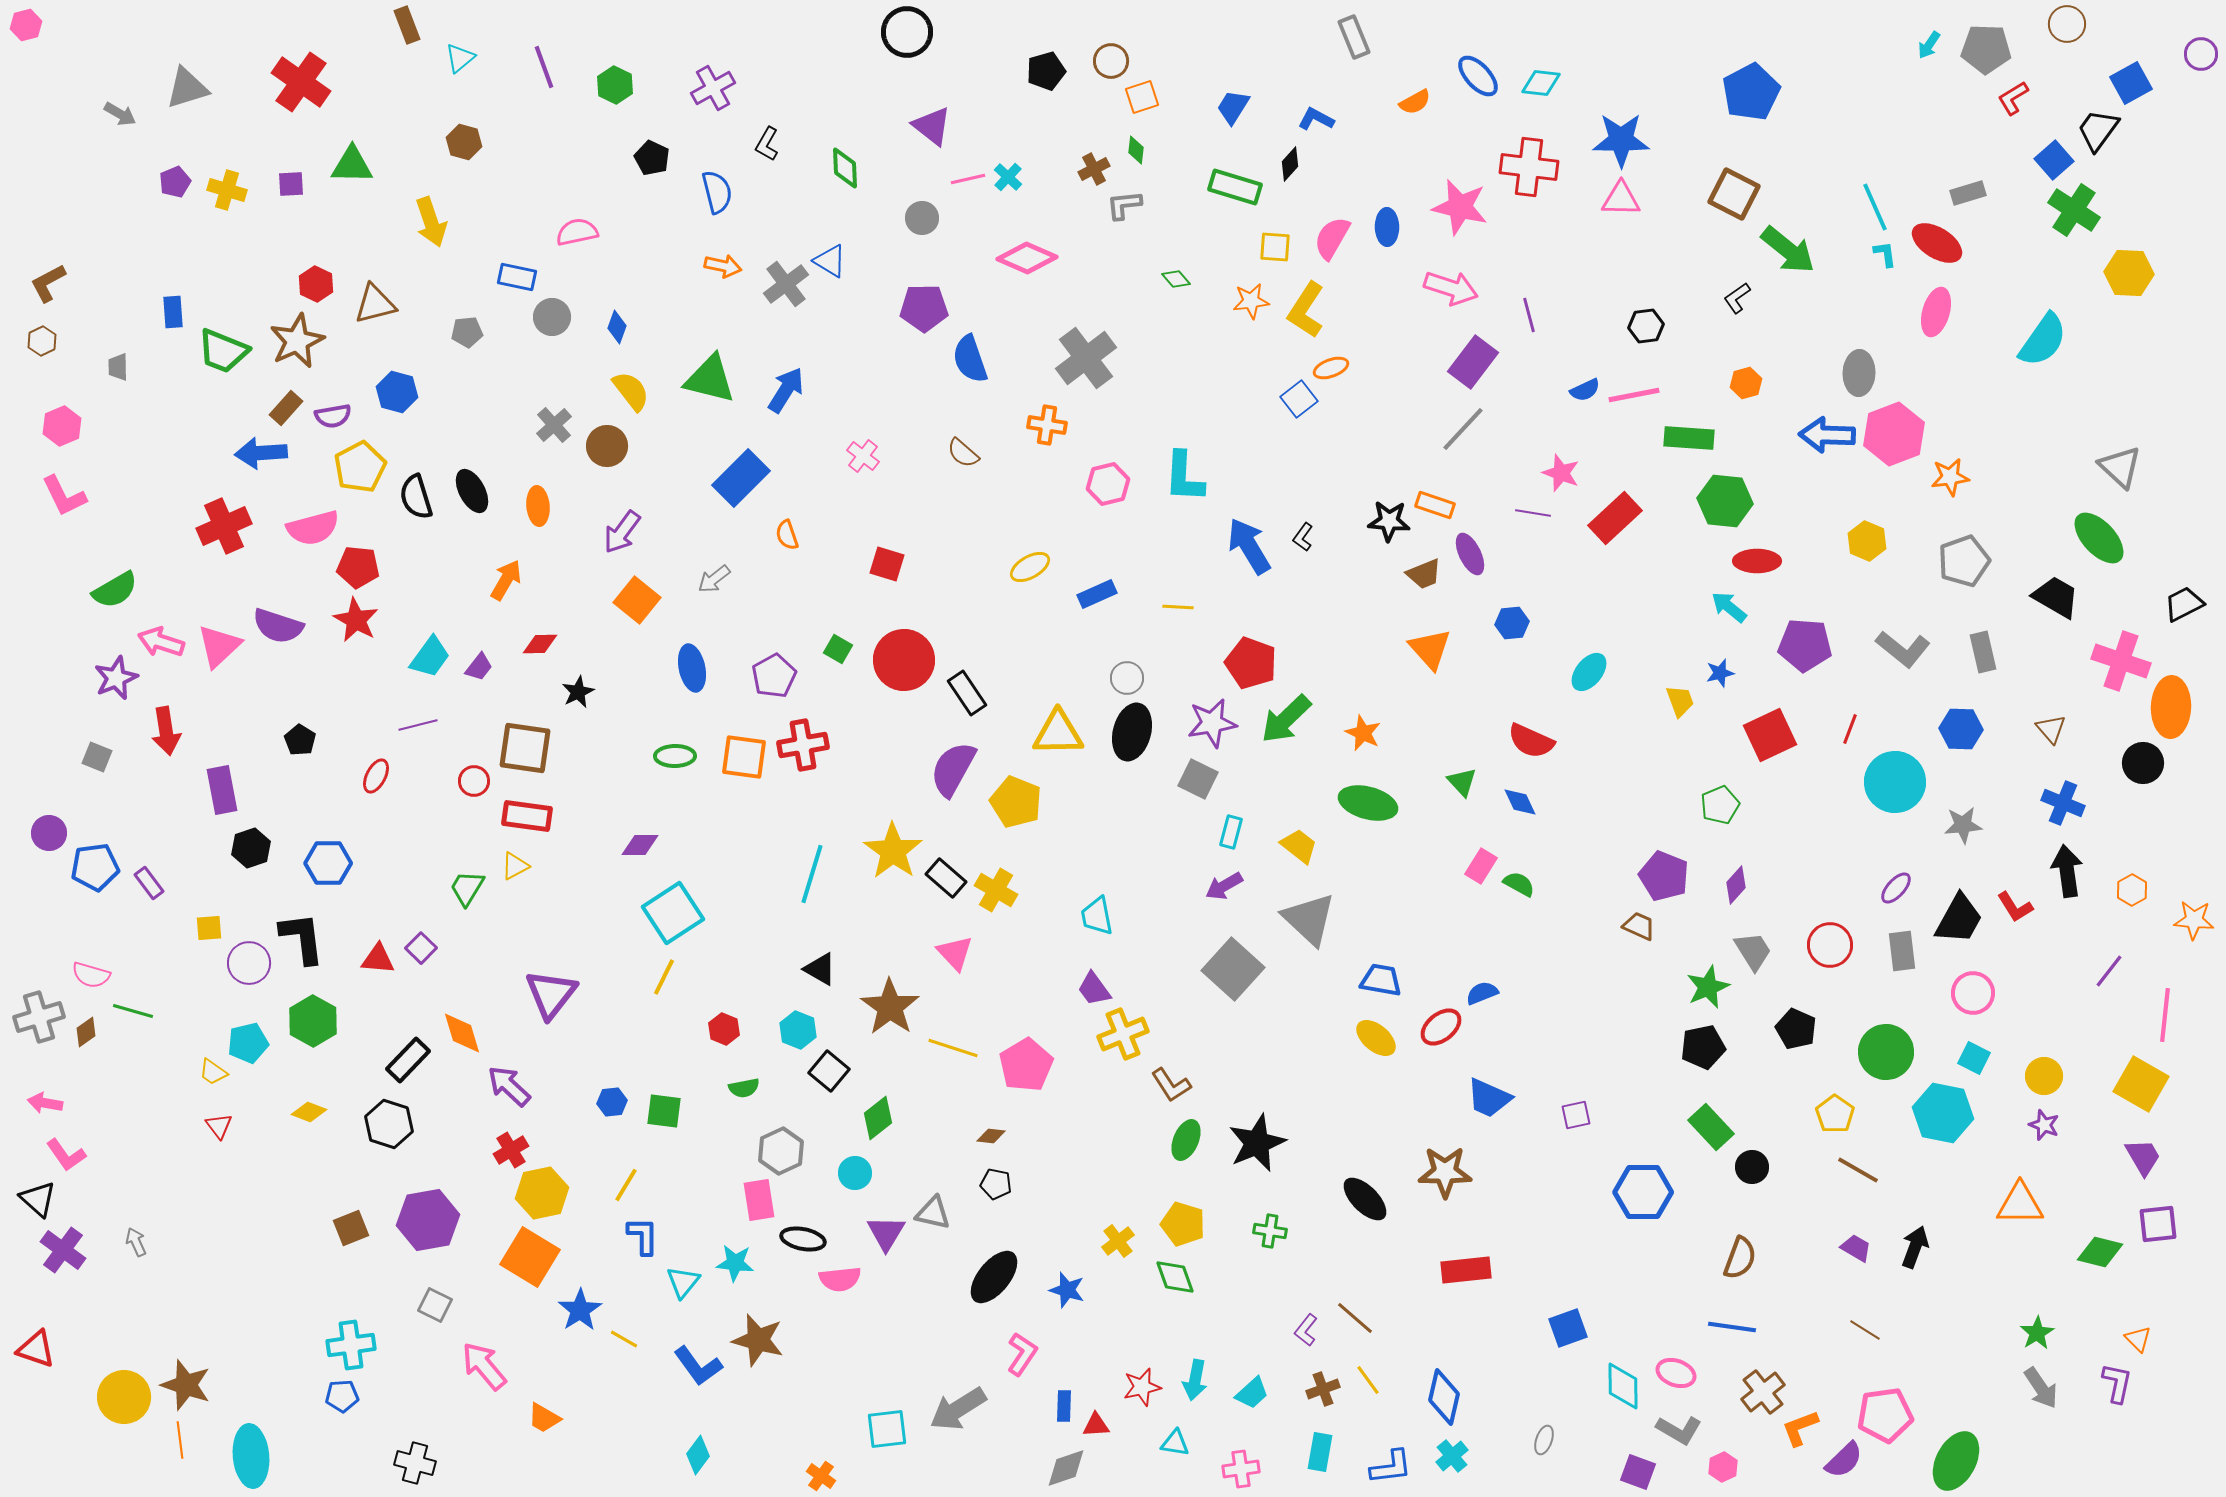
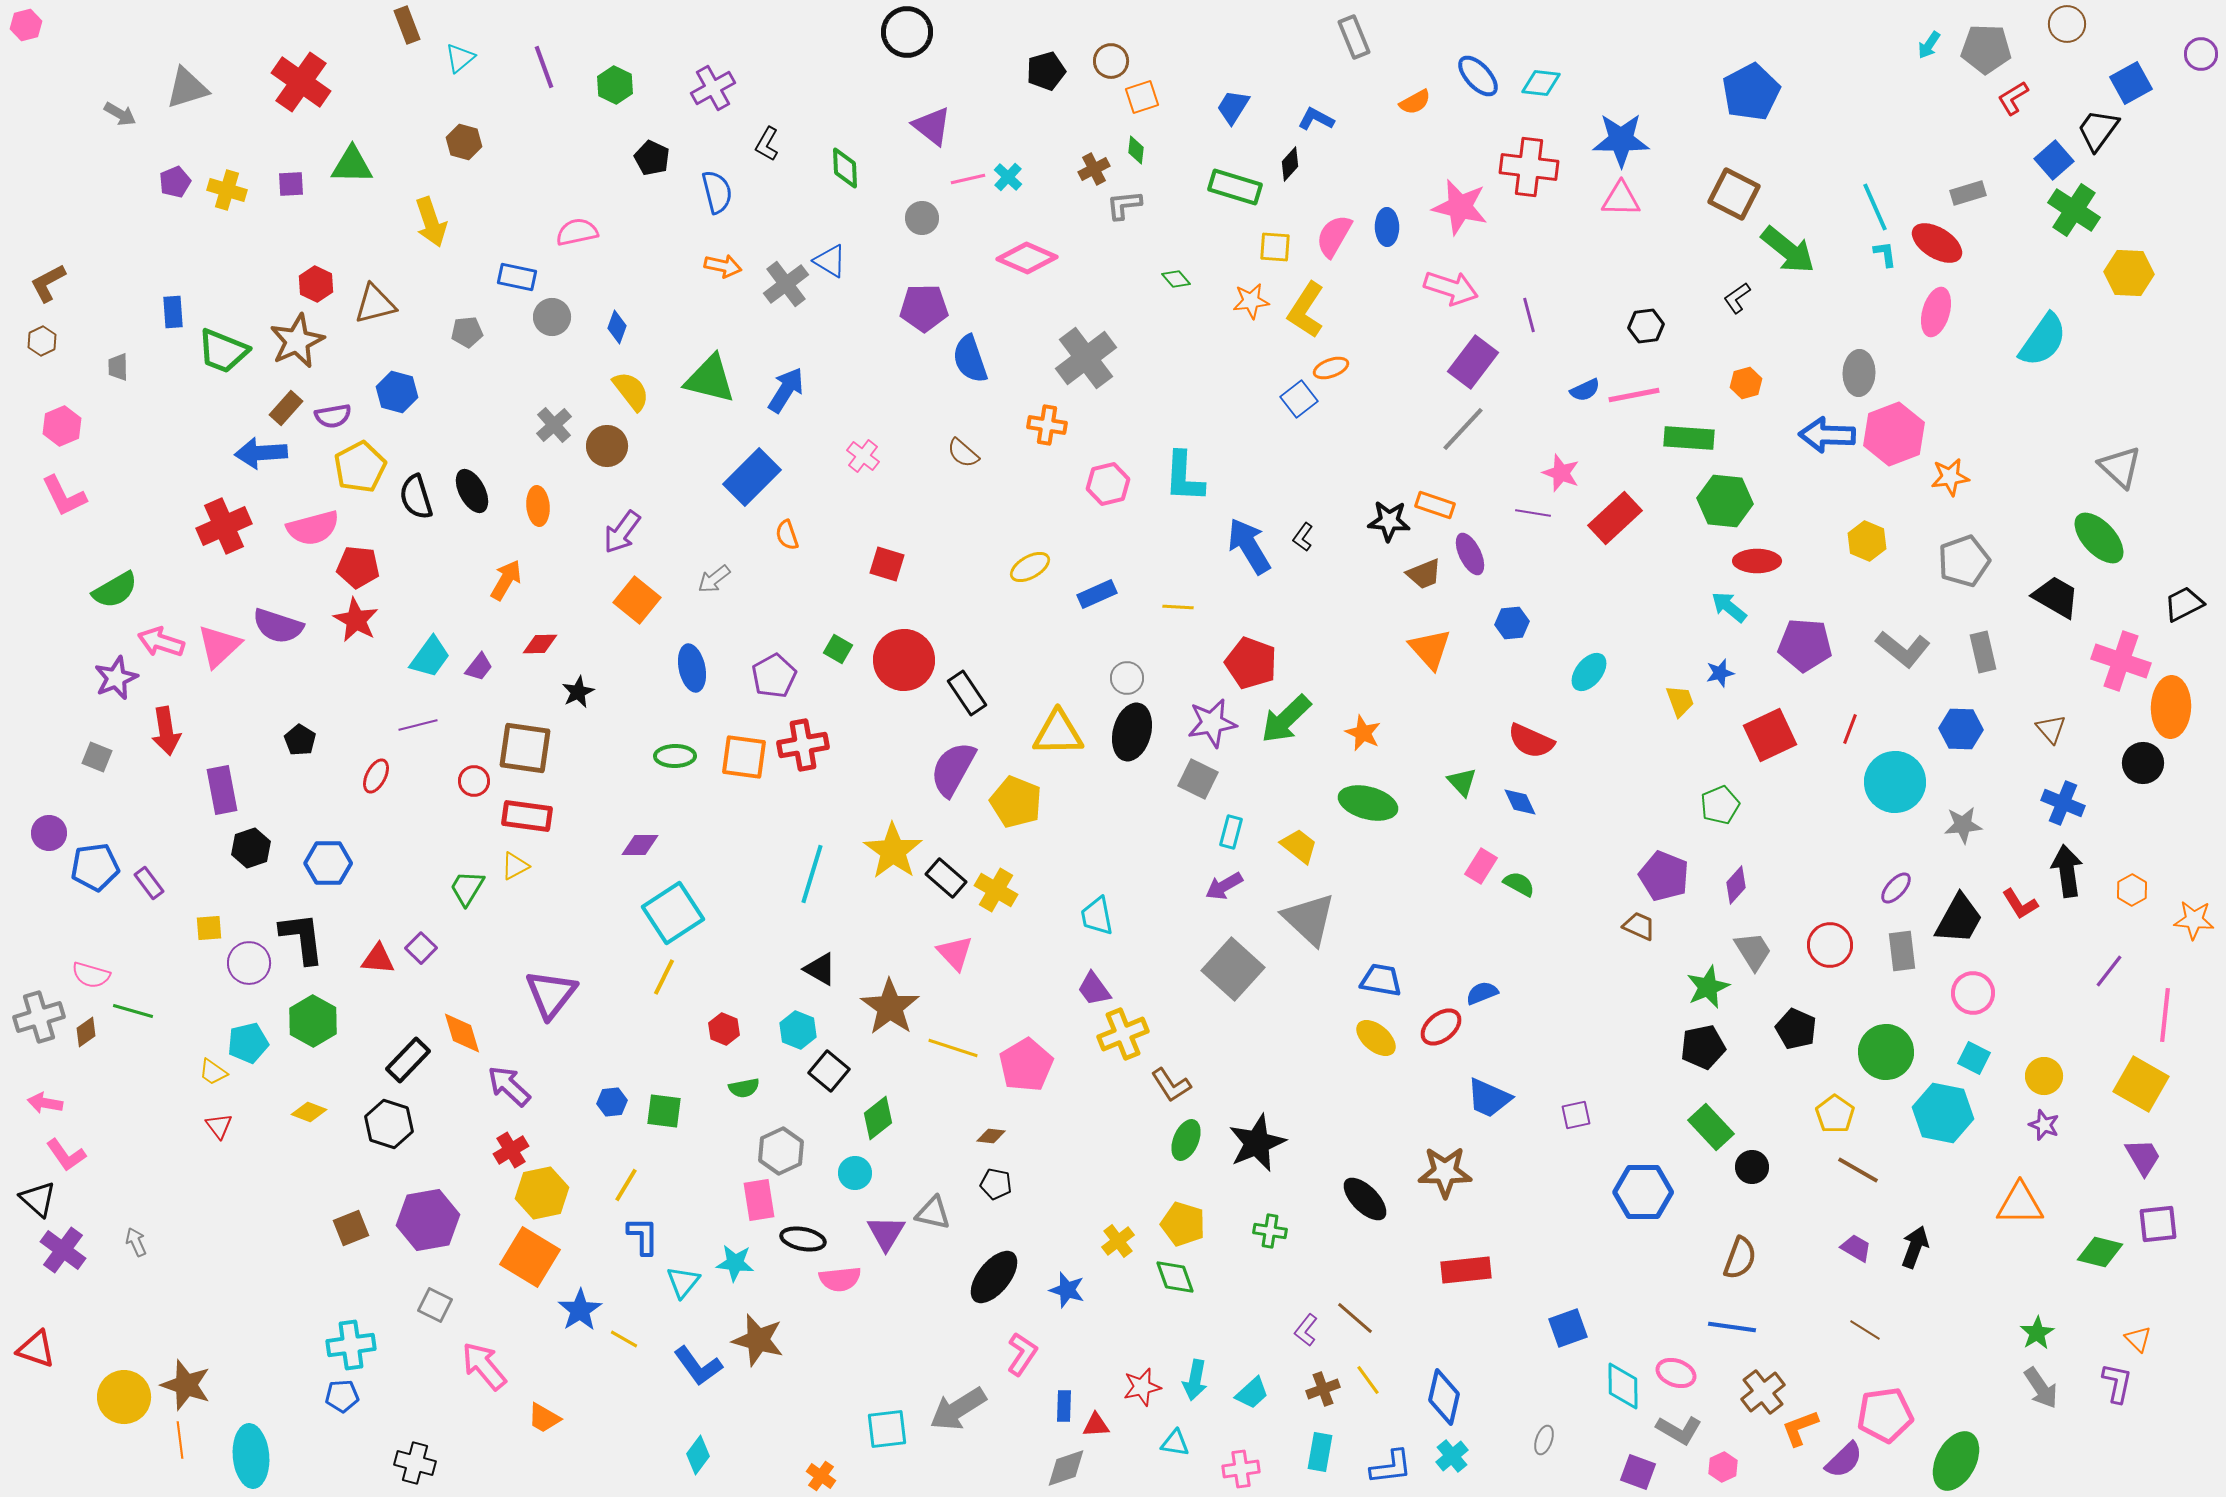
pink semicircle at (1332, 238): moved 2 px right, 2 px up
blue rectangle at (741, 478): moved 11 px right, 1 px up
red L-shape at (2015, 907): moved 5 px right, 3 px up
